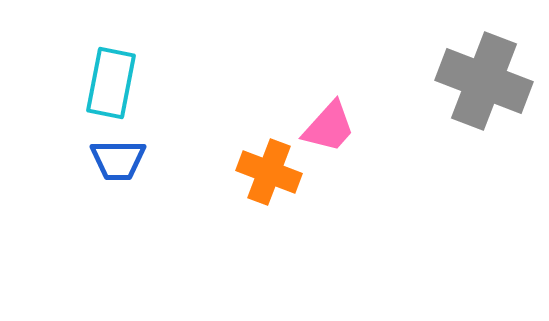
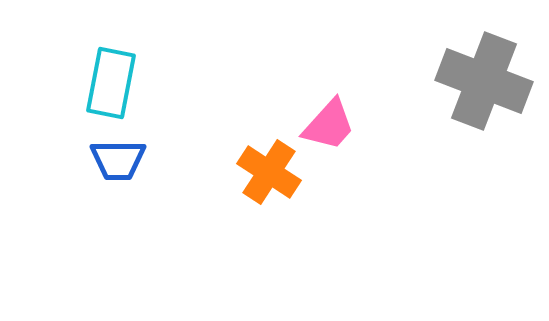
pink trapezoid: moved 2 px up
orange cross: rotated 12 degrees clockwise
